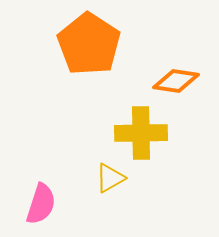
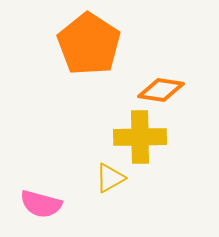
orange diamond: moved 15 px left, 9 px down
yellow cross: moved 1 px left, 4 px down
pink semicircle: rotated 87 degrees clockwise
